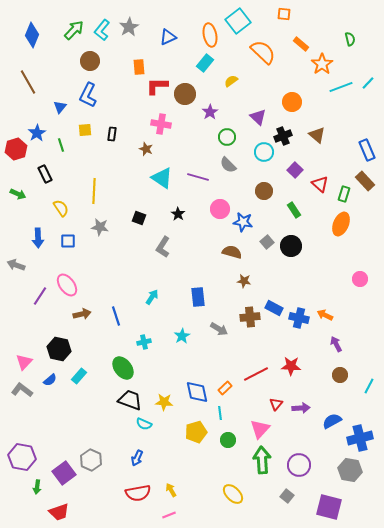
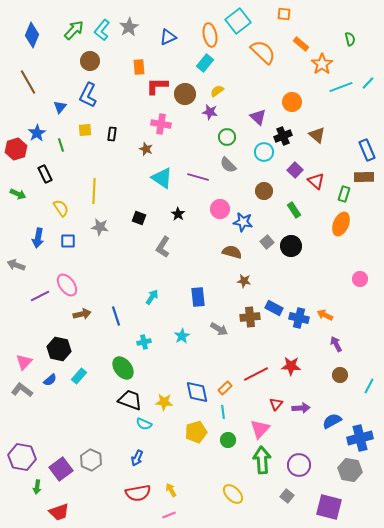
yellow semicircle at (231, 81): moved 14 px left, 10 px down
purple star at (210, 112): rotated 28 degrees counterclockwise
brown rectangle at (365, 181): moved 1 px left, 4 px up; rotated 48 degrees counterclockwise
red triangle at (320, 184): moved 4 px left, 3 px up
blue arrow at (38, 238): rotated 12 degrees clockwise
purple line at (40, 296): rotated 30 degrees clockwise
cyan line at (220, 413): moved 3 px right, 1 px up
purple square at (64, 473): moved 3 px left, 4 px up
